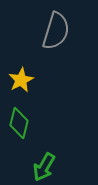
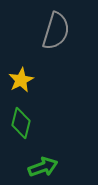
green diamond: moved 2 px right
green arrow: moved 1 px left; rotated 140 degrees counterclockwise
